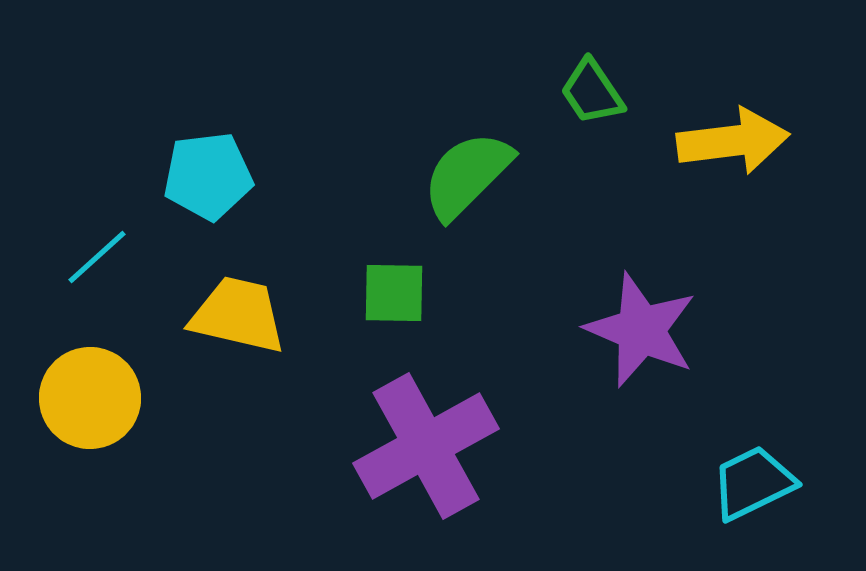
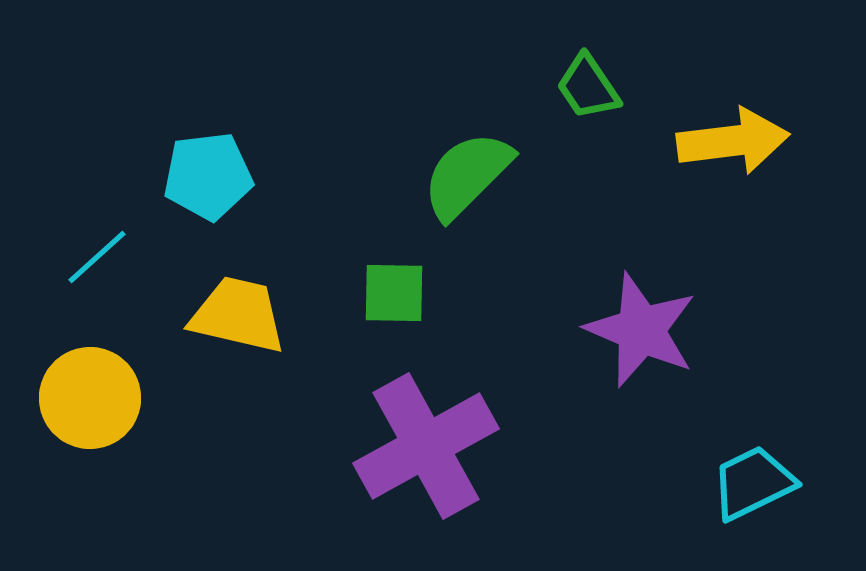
green trapezoid: moved 4 px left, 5 px up
